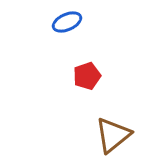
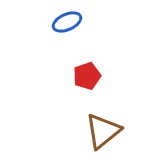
brown triangle: moved 10 px left, 4 px up
